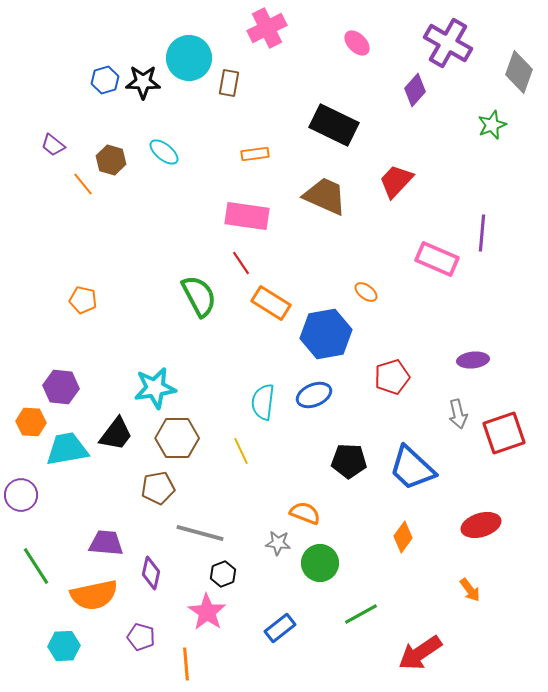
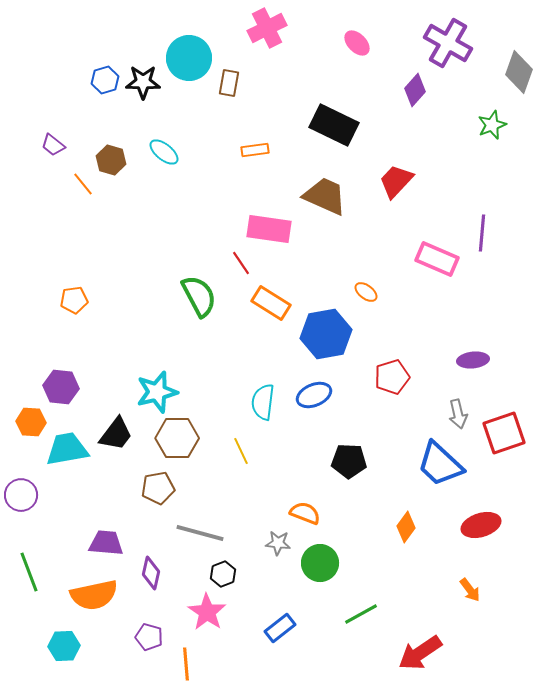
orange rectangle at (255, 154): moved 4 px up
pink rectangle at (247, 216): moved 22 px right, 13 px down
orange pentagon at (83, 300): moved 9 px left; rotated 20 degrees counterclockwise
cyan star at (155, 388): moved 2 px right, 4 px down; rotated 6 degrees counterclockwise
blue trapezoid at (412, 468): moved 28 px right, 4 px up
orange diamond at (403, 537): moved 3 px right, 10 px up
green line at (36, 566): moved 7 px left, 6 px down; rotated 12 degrees clockwise
purple pentagon at (141, 637): moved 8 px right
